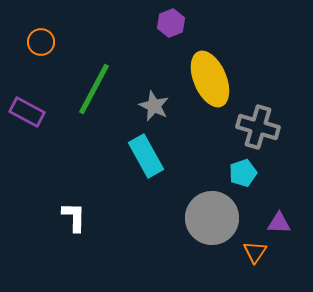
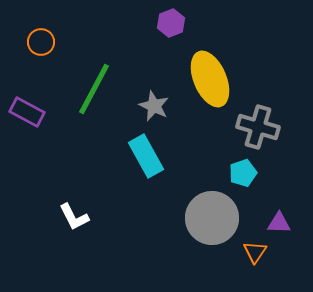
white L-shape: rotated 152 degrees clockwise
